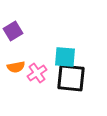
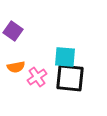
purple square: rotated 24 degrees counterclockwise
pink cross: moved 4 px down
black square: moved 1 px left
